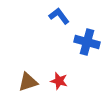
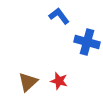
brown triangle: rotated 25 degrees counterclockwise
